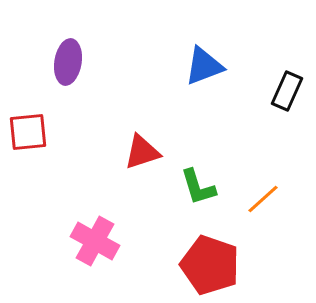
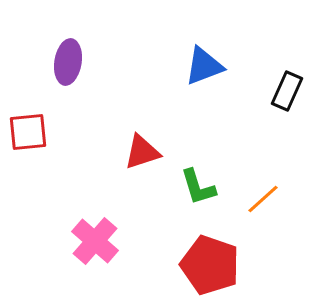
pink cross: rotated 12 degrees clockwise
